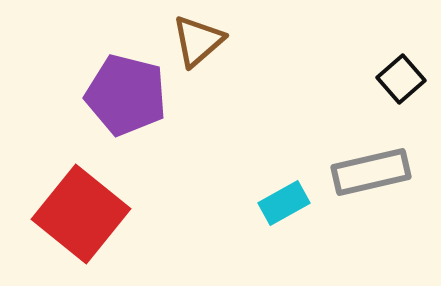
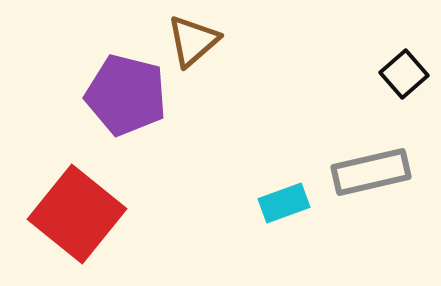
brown triangle: moved 5 px left
black square: moved 3 px right, 5 px up
cyan rectangle: rotated 9 degrees clockwise
red square: moved 4 px left
